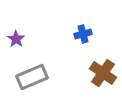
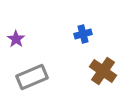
brown cross: moved 2 px up
